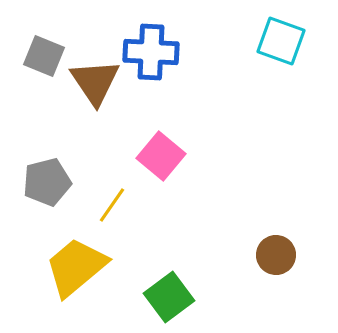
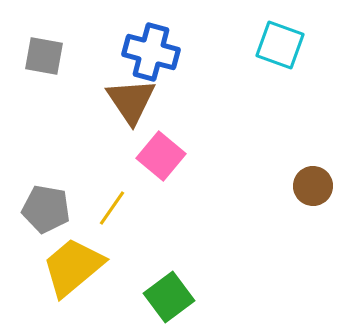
cyan square: moved 1 px left, 4 px down
blue cross: rotated 12 degrees clockwise
gray square: rotated 12 degrees counterclockwise
brown triangle: moved 36 px right, 19 px down
gray pentagon: moved 1 px left, 27 px down; rotated 24 degrees clockwise
yellow line: moved 3 px down
brown circle: moved 37 px right, 69 px up
yellow trapezoid: moved 3 px left
